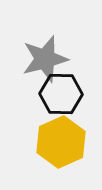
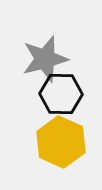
yellow hexagon: rotated 12 degrees counterclockwise
